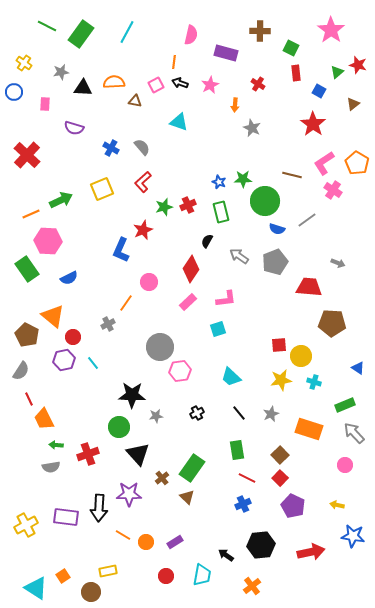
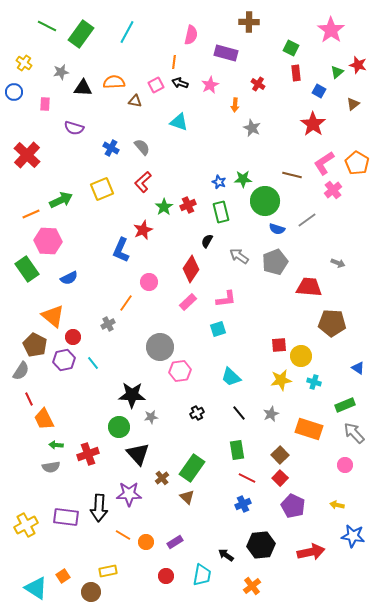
brown cross at (260, 31): moved 11 px left, 9 px up
pink cross at (333, 190): rotated 18 degrees clockwise
green star at (164, 207): rotated 18 degrees counterclockwise
brown pentagon at (27, 335): moved 8 px right, 10 px down
gray star at (156, 416): moved 5 px left, 1 px down
